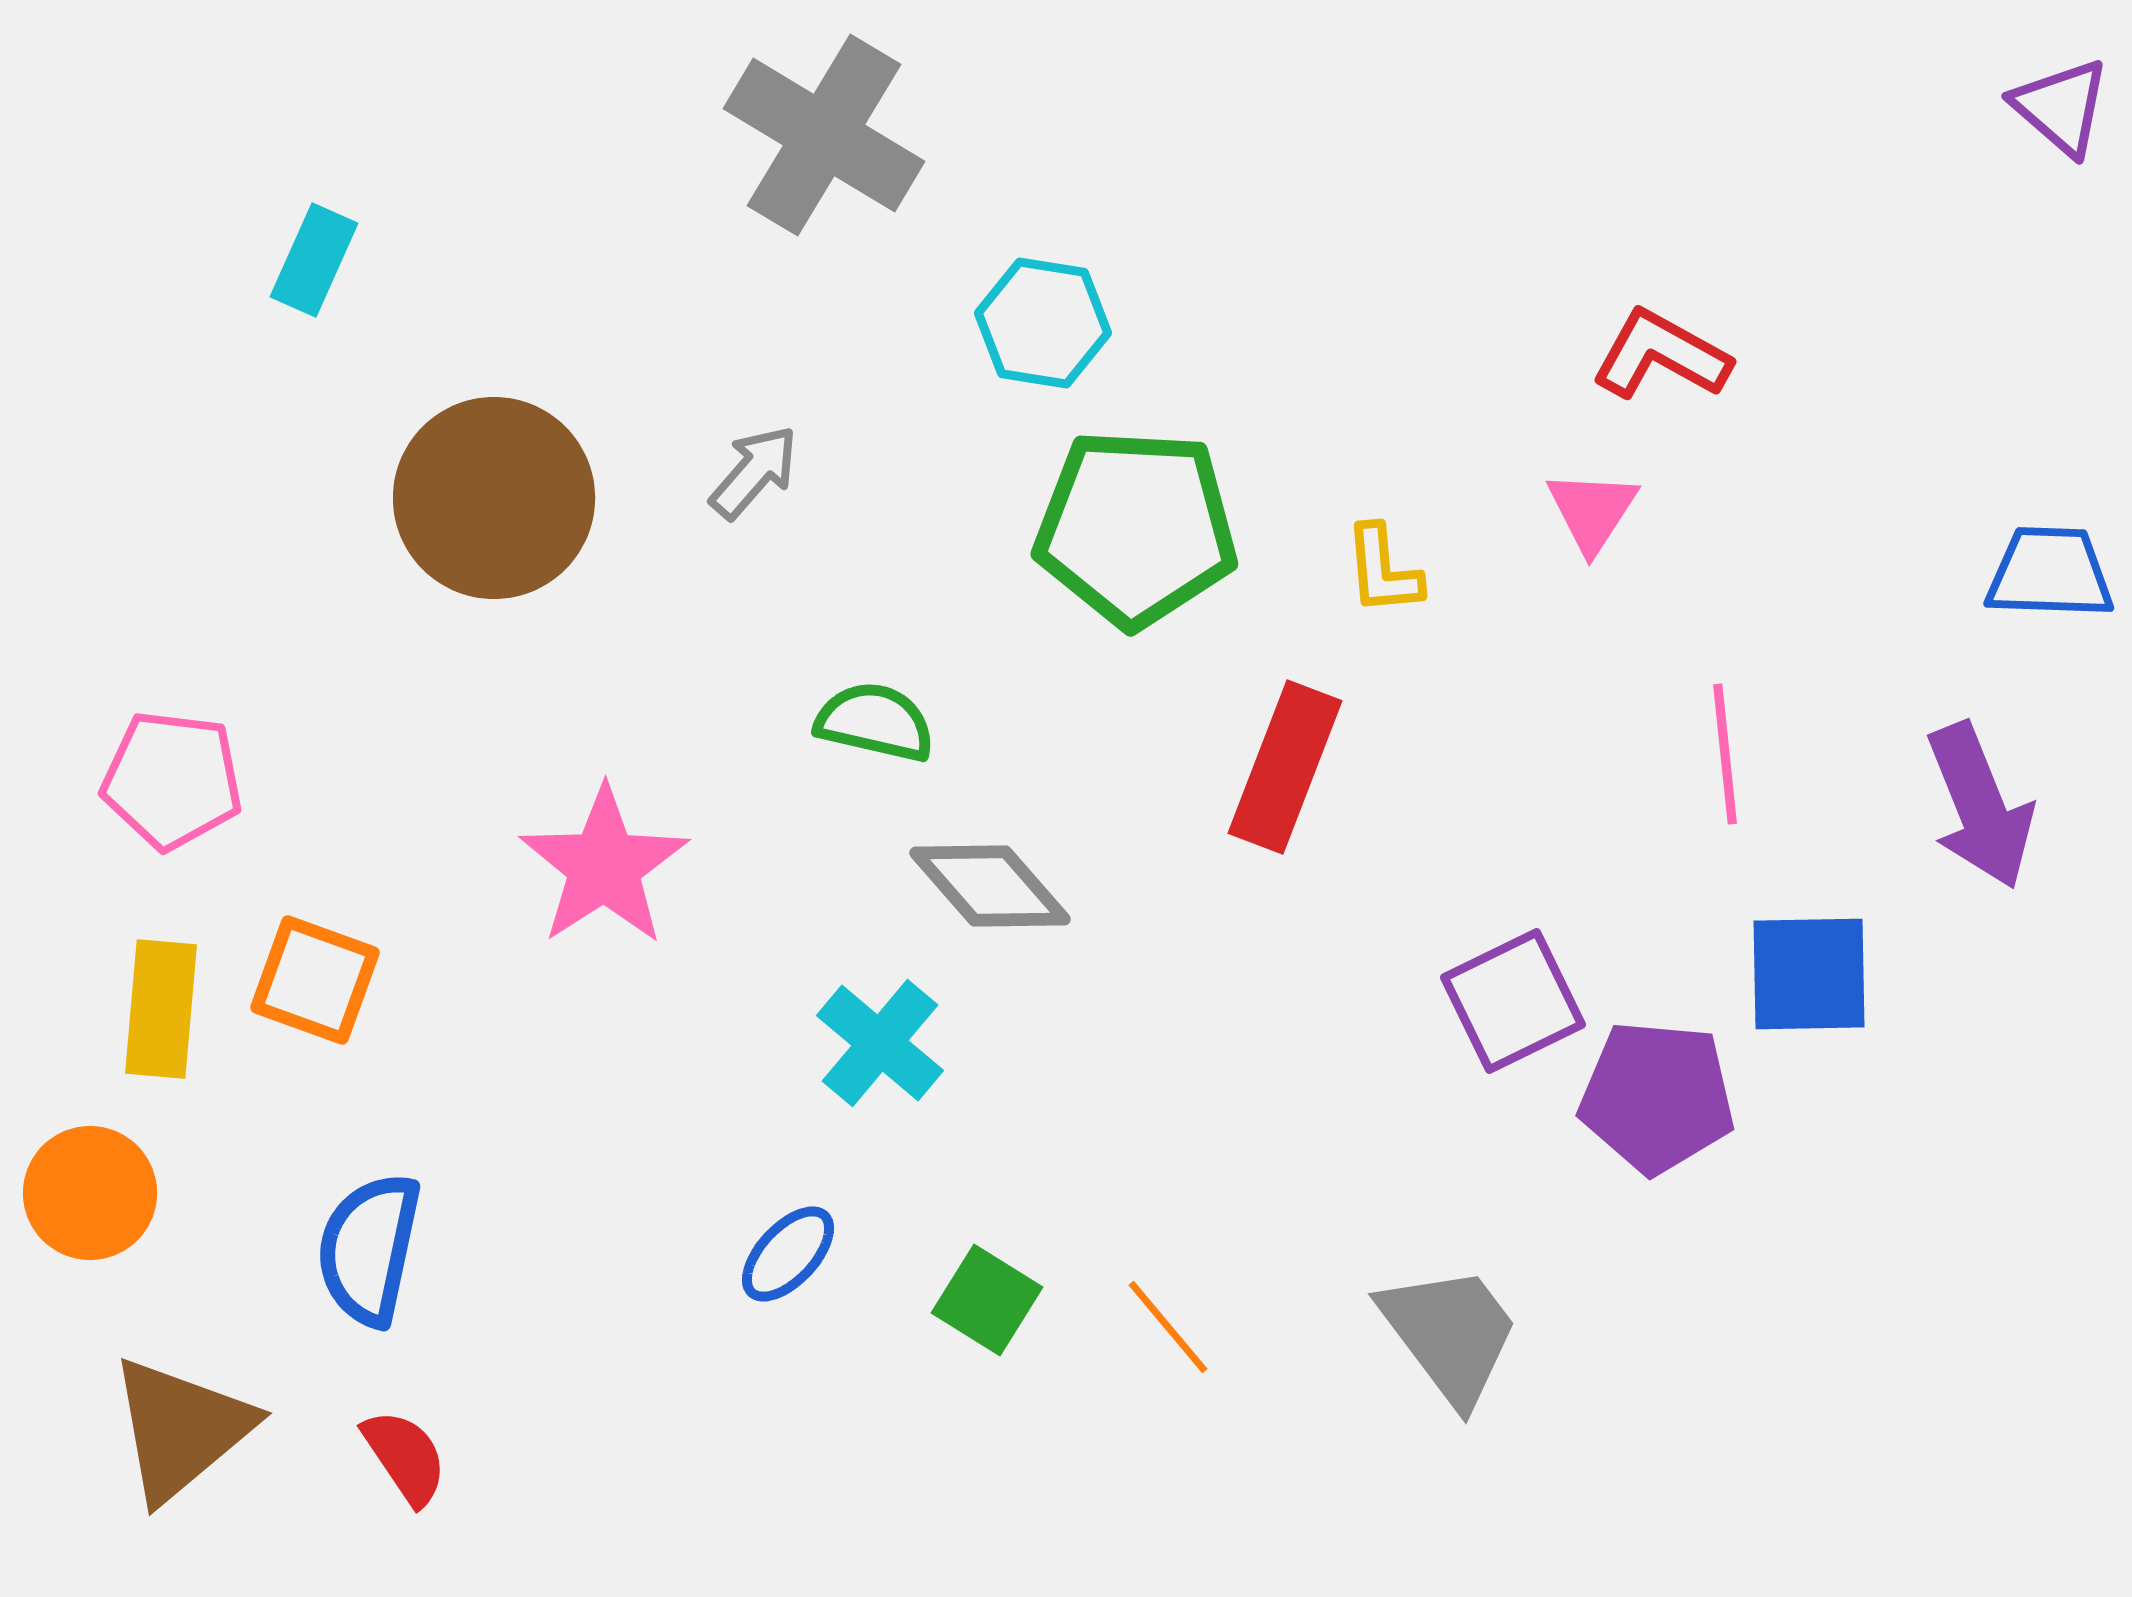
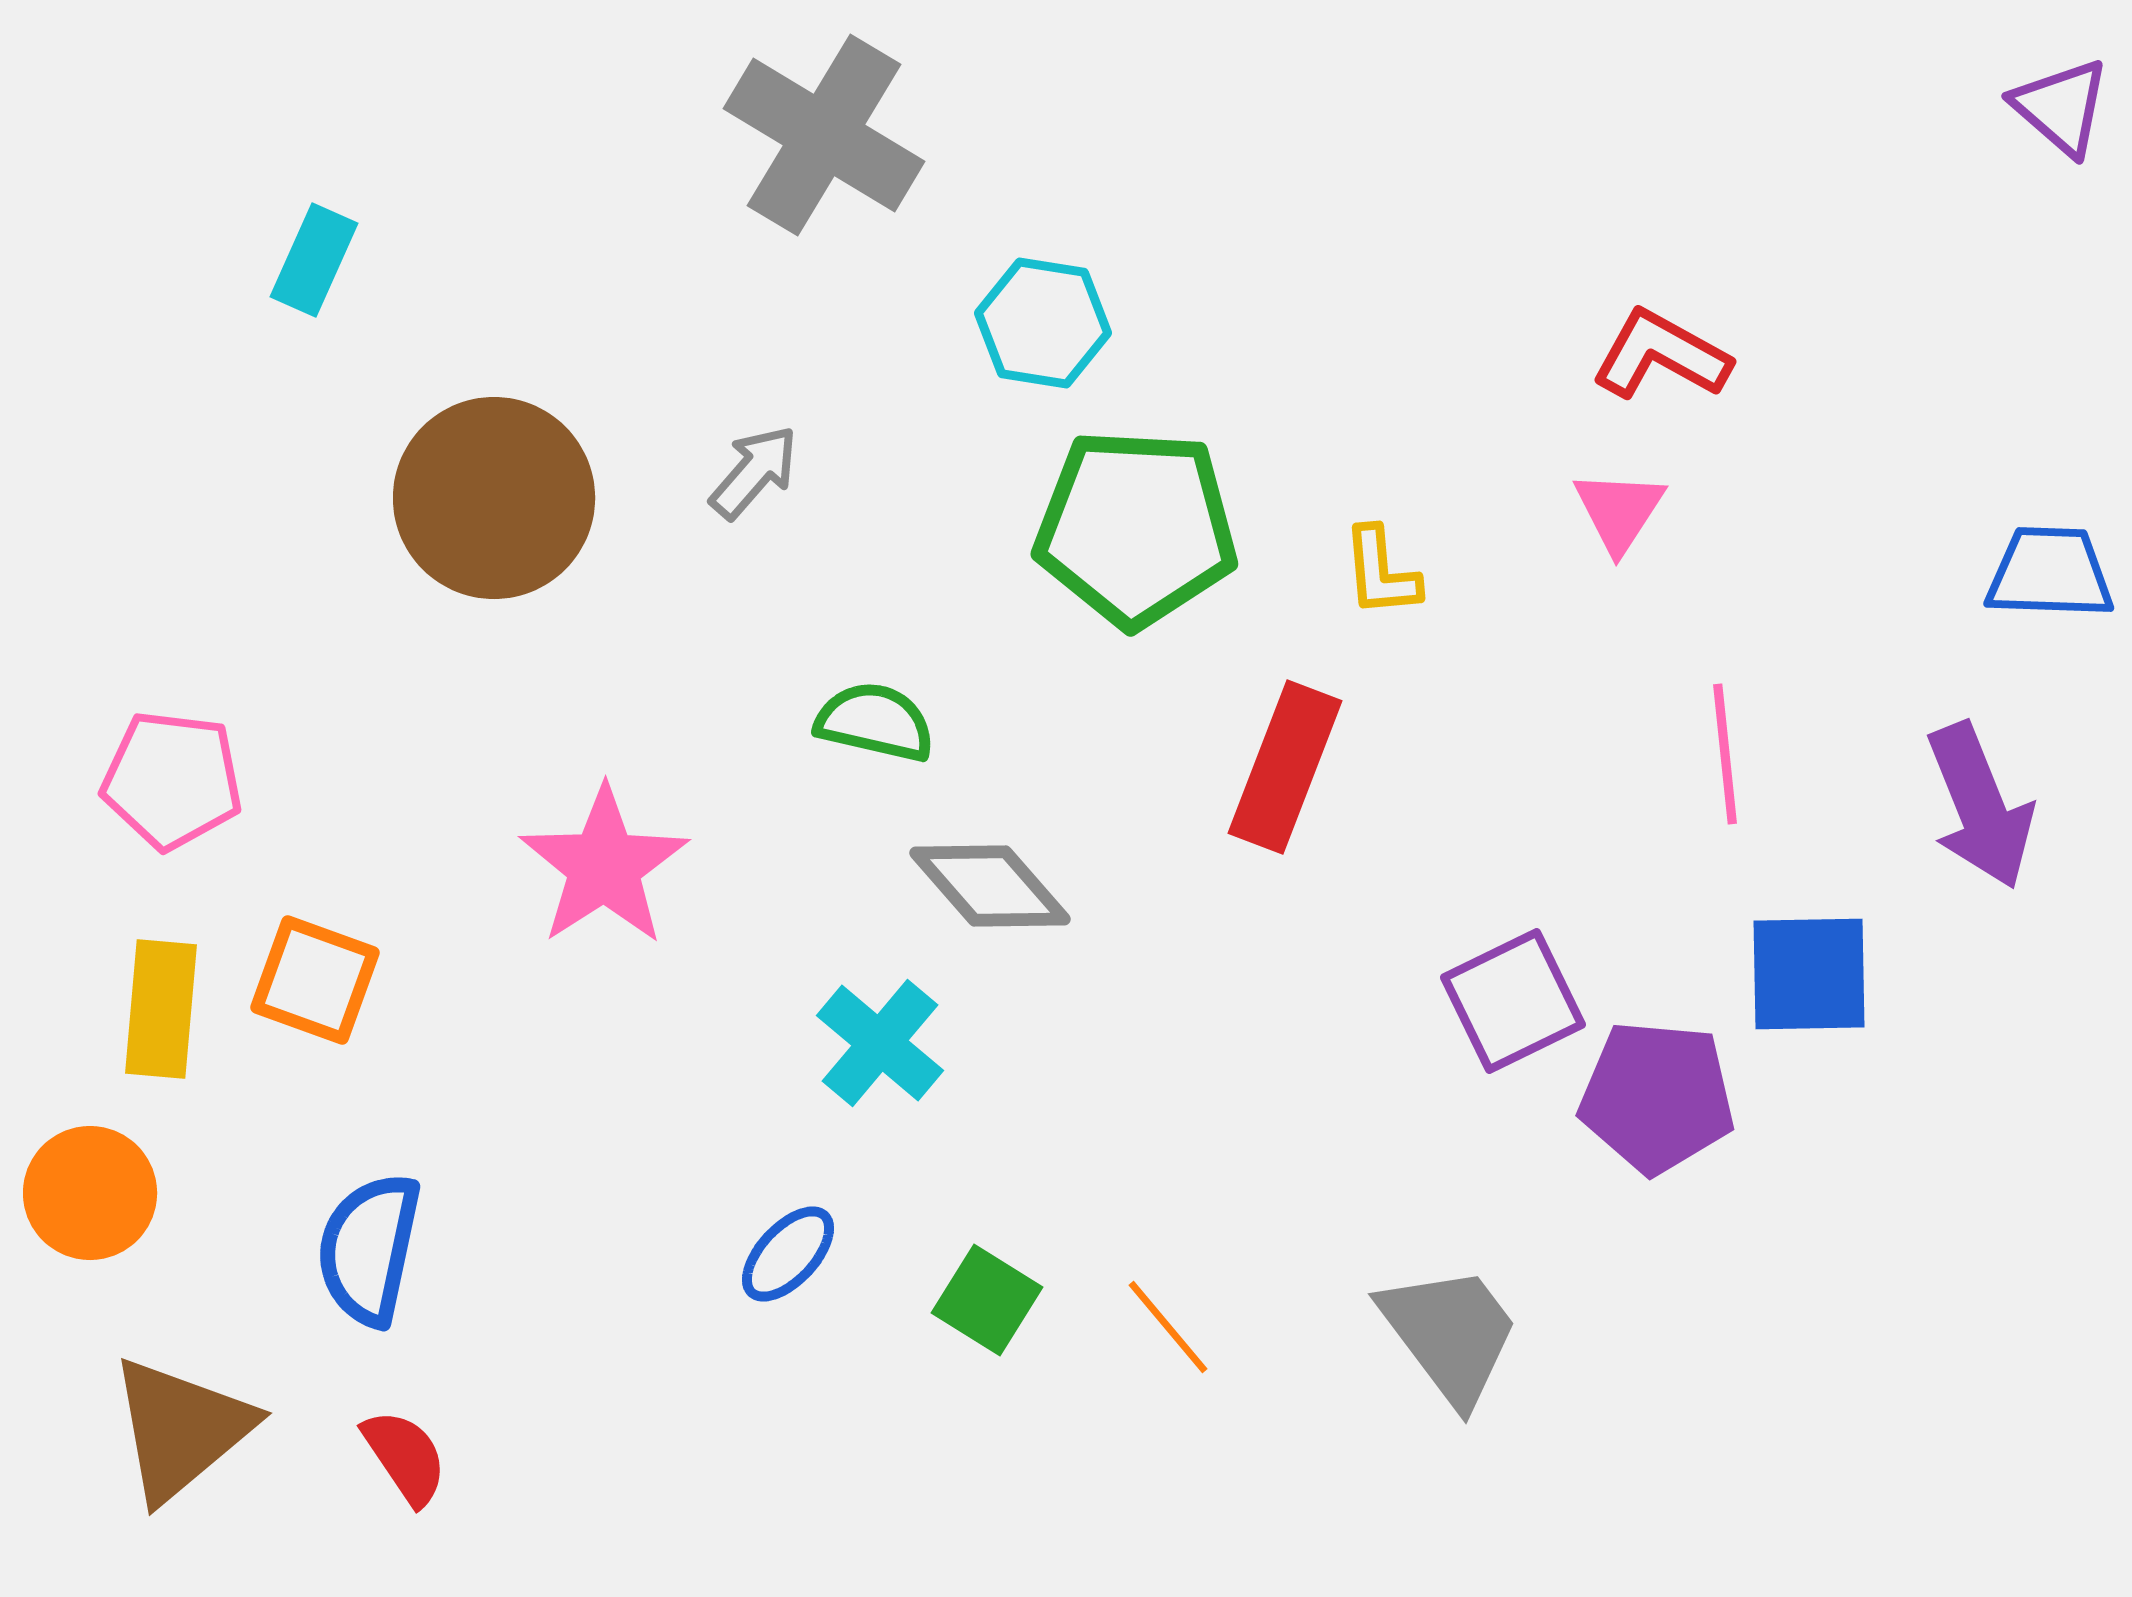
pink triangle: moved 27 px right
yellow L-shape: moved 2 px left, 2 px down
